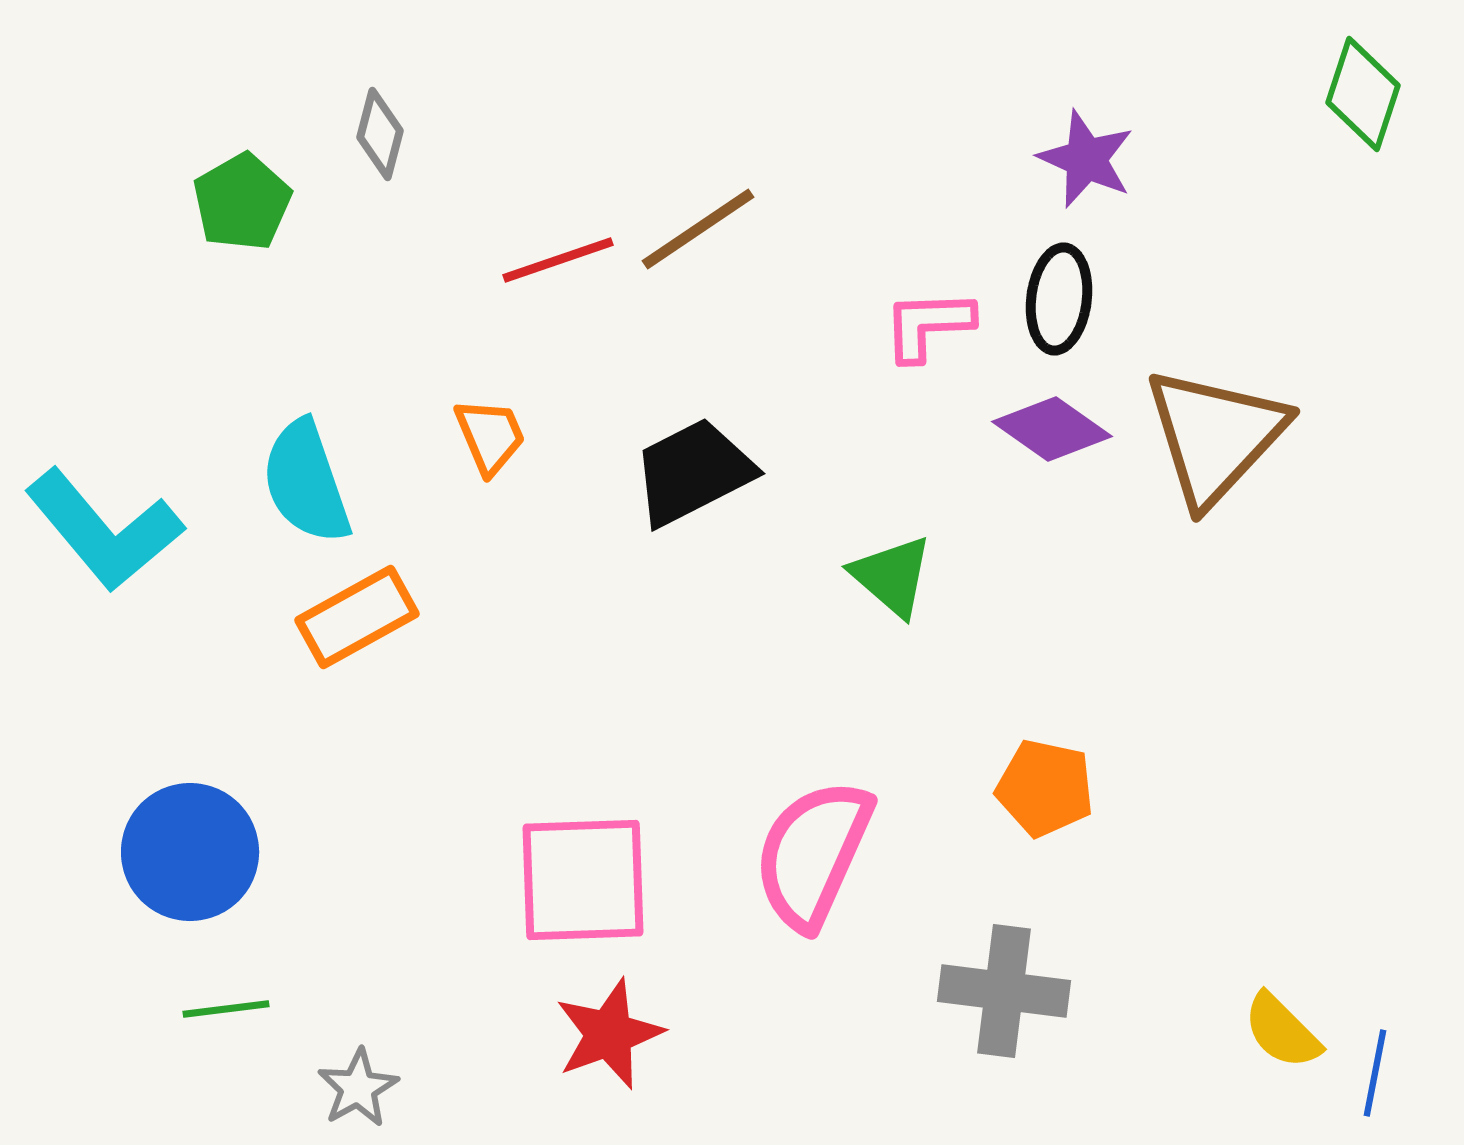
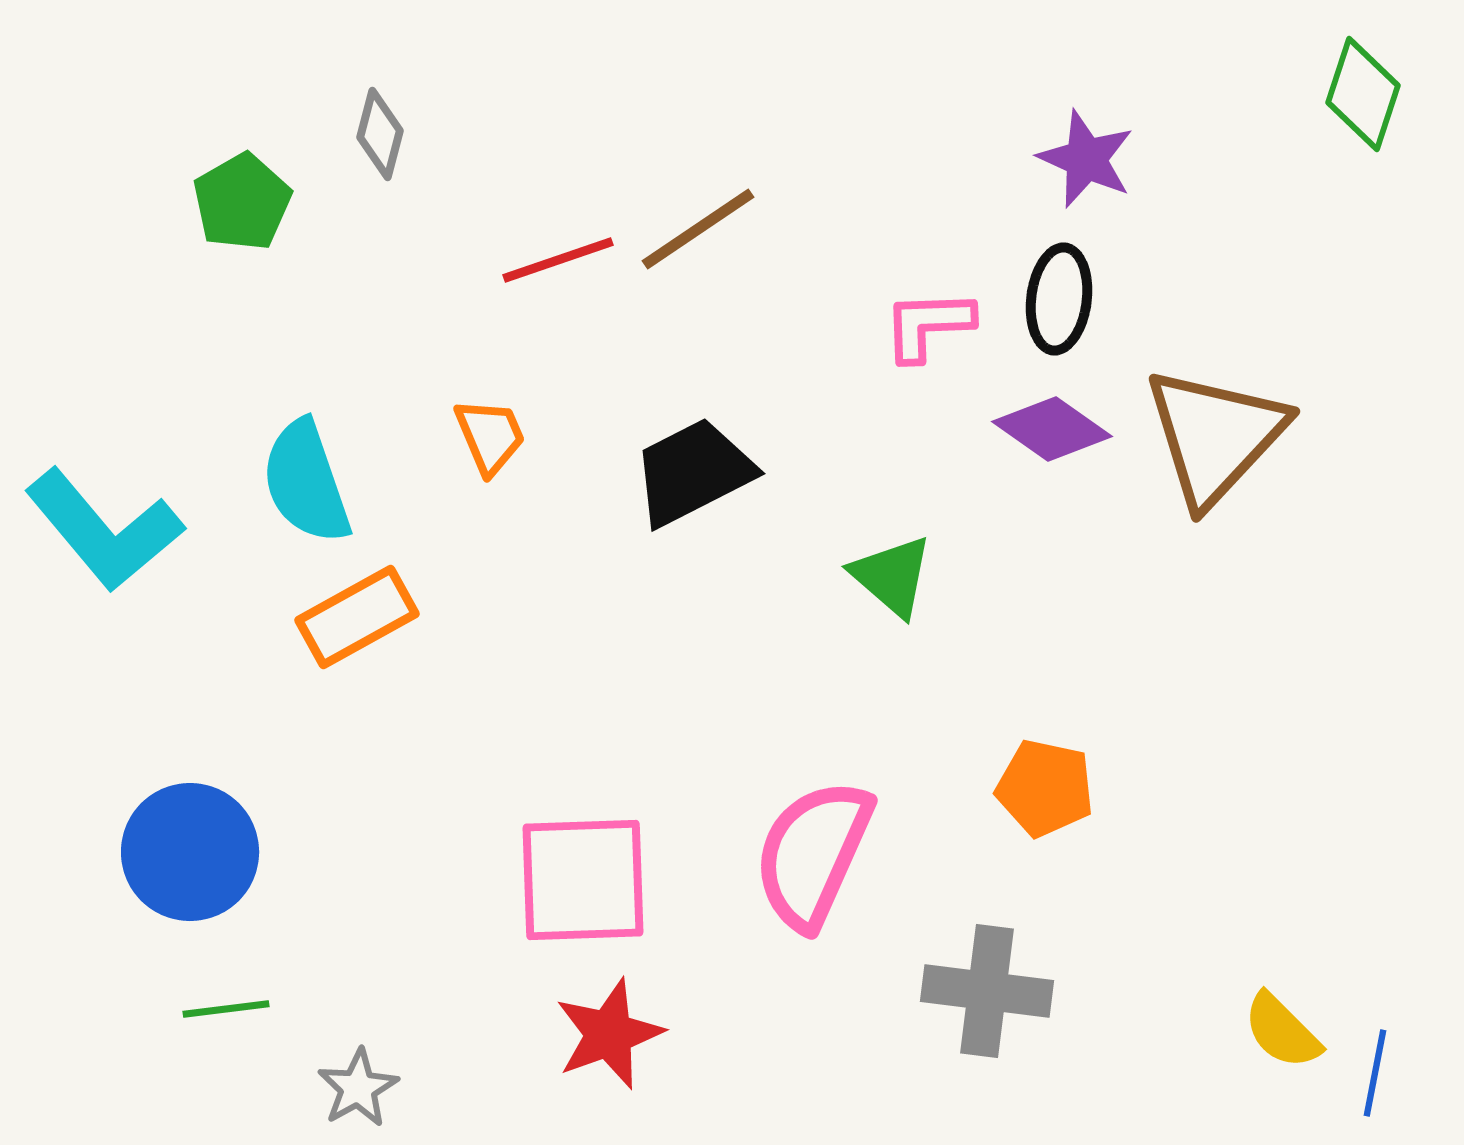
gray cross: moved 17 px left
